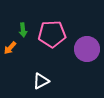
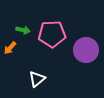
green arrow: rotated 72 degrees counterclockwise
purple circle: moved 1 px left, 1 px down
white triangle: moved 4 px left, 2 px up; rotated 12 degrees counterclockwise
